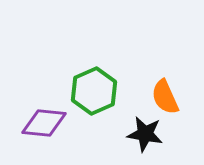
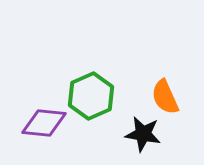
green hexagon: moved 3 px left, 5 px down
black star: moved 2 px left
